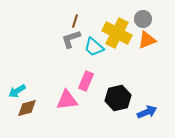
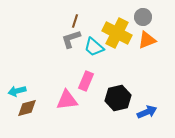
gray circle: moved 2 px up
cyan arrow: rotated 18 degrees clockwise
